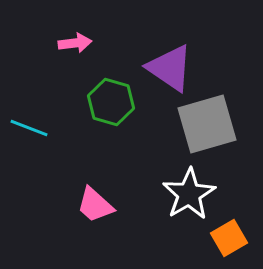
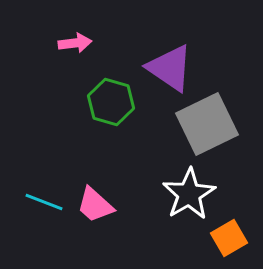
gray square: rotated 10 degrees counterclockwise
cyan line: moved 15 px right, 74 px down
